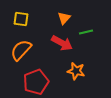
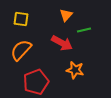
orange triangle: moved 2 px right, 3 px up
green line: moved 2 px left, 2 px up
orange star: moved 1 px left, 1 px up
